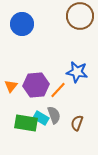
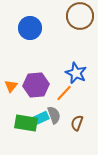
blue circle: moved 8 px right, 4 px down
blue star: moved 1 px left, 1 px down; rotated 15 degrees clockwise
orange line: moved 6 px right, 3 px down
cyan rectangle: rotated 56 degrees counterclockwise
